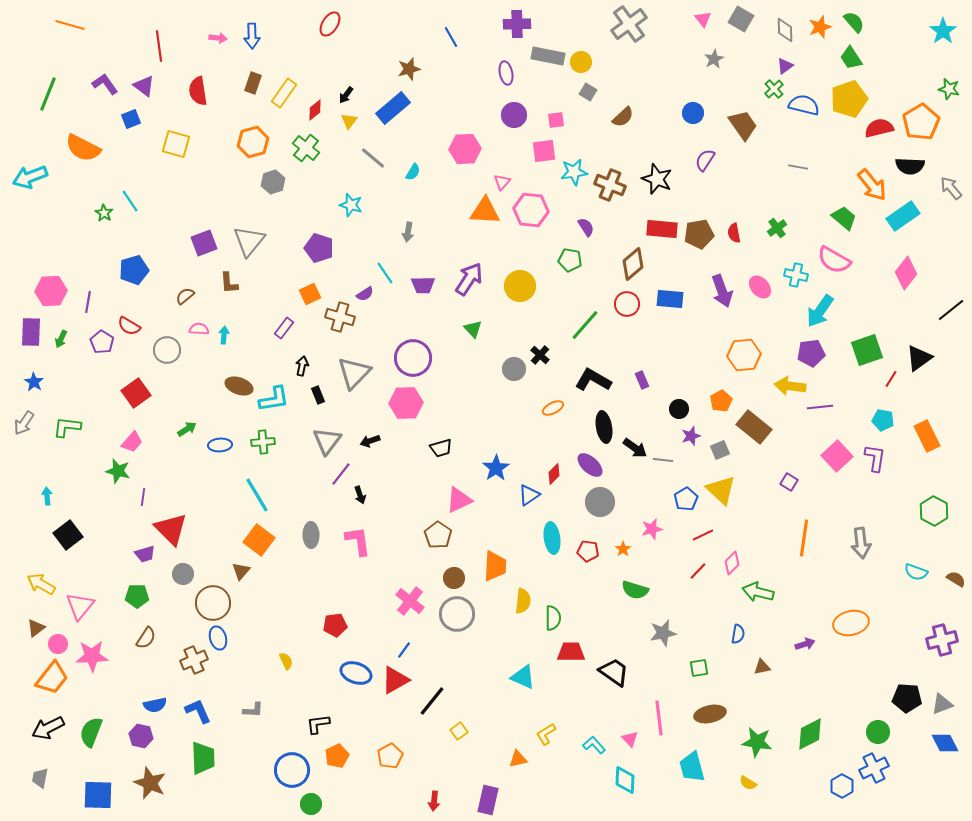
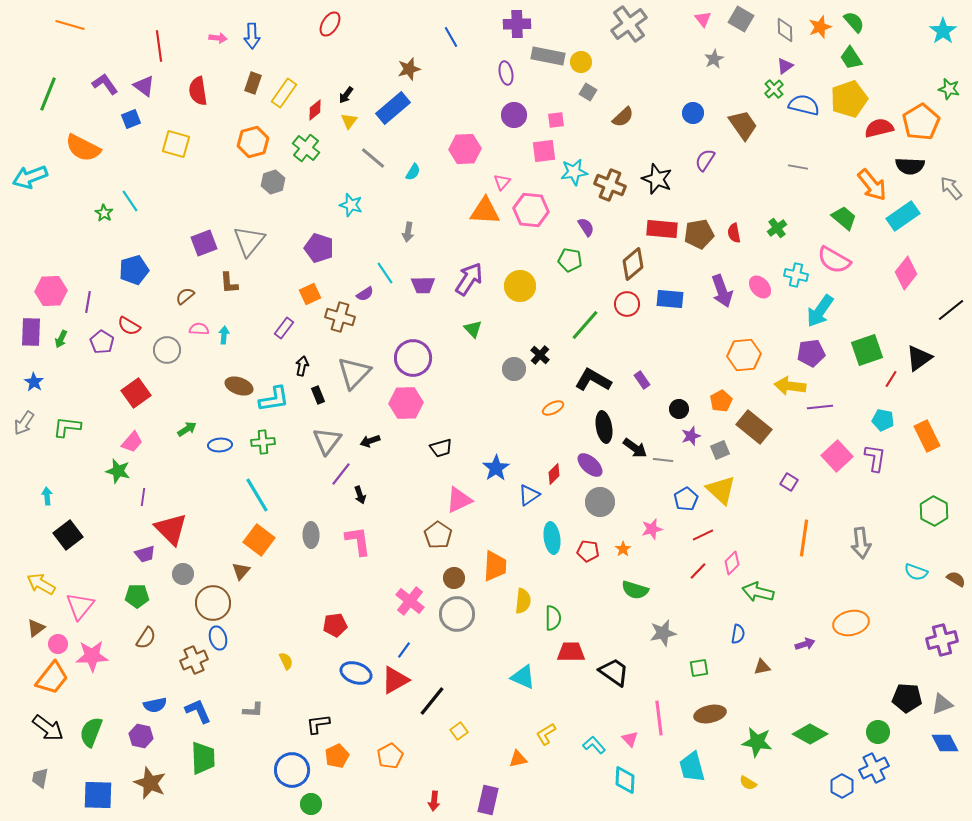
purple rectangle at (642, 380): rotated 12 degrees counterclockwise
black arrow at (48, 728): rotated 116 degrees counterclockwise
green diamond at (810, 734): rotated 56 degrees clockwise
